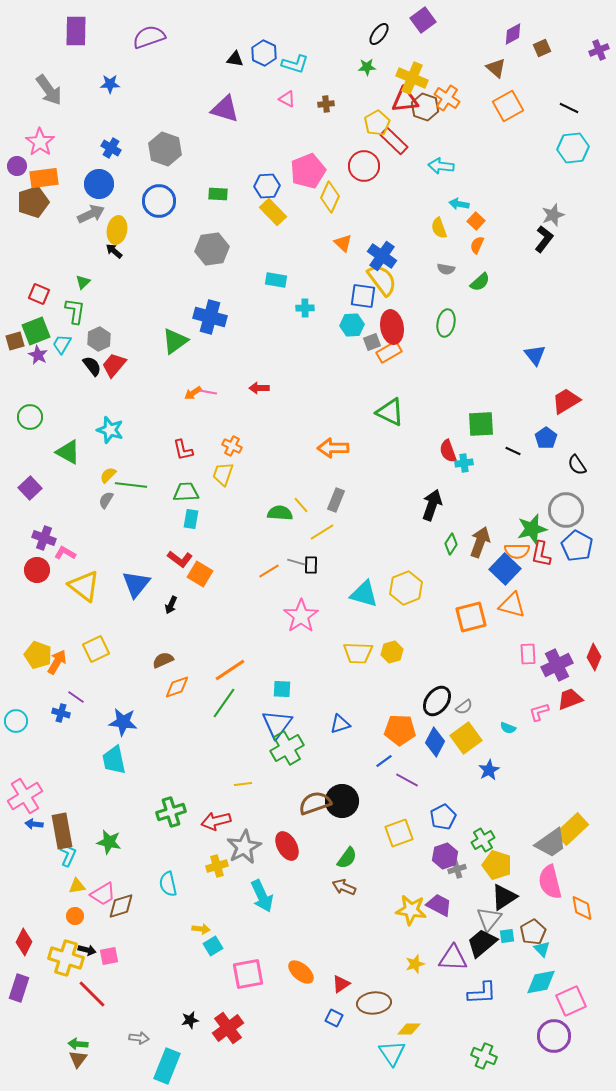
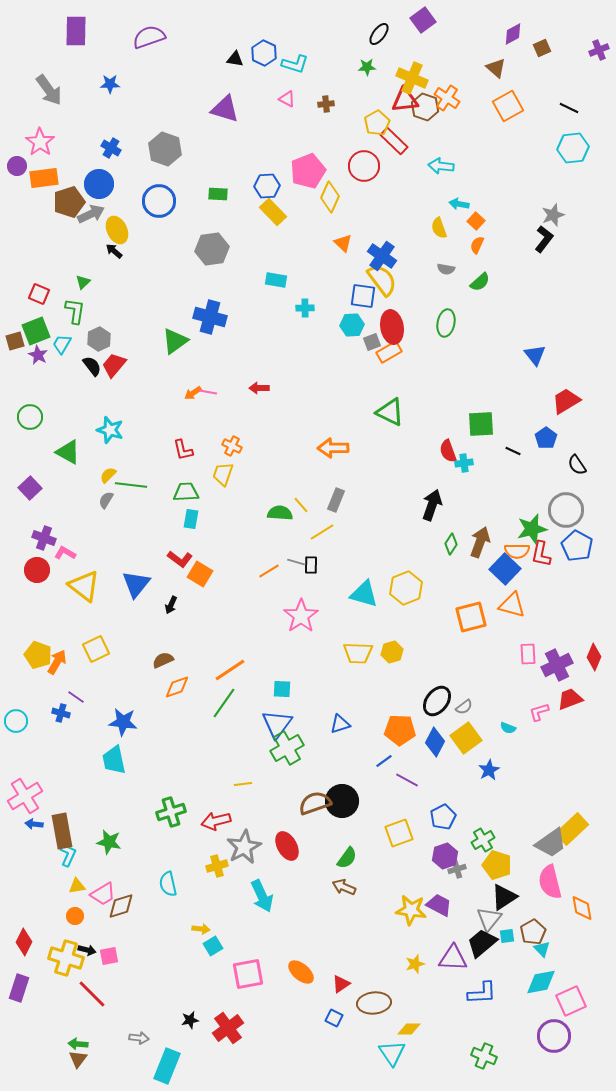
brown pentagon at (33, 202): moved 36 px right
yellow ellipse at (117, 230): rotated 36 degrees counterclockwise
